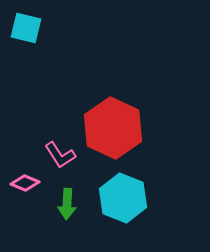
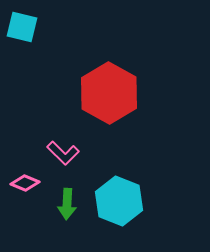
cyan square: moved 4 px left, 1 px up
red hexagon: moved 4 px left, 35 px up; rotated 4 degrees clockwise
pink L-shape: moved 3 px right, 2 px up; rotated 12 degrees counterclockwise
cyan hexagon: moved 4 px left, 3 px down
